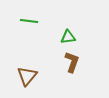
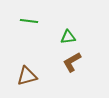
brown L-shape: rotated 140 degrees counterclockwise
brown triangle: rotated 35 degrees clockwise
